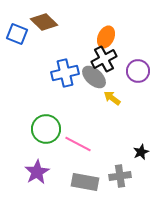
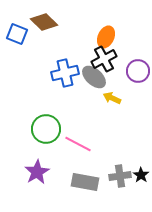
yellow arrow: rotated 12 degrees counterclockwise
black star: moved 23 px down; rotated 14 degrees counterclockwise
